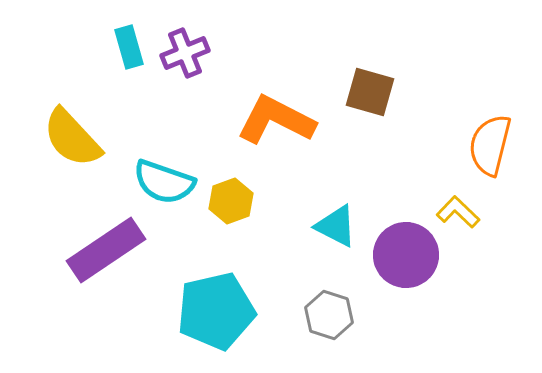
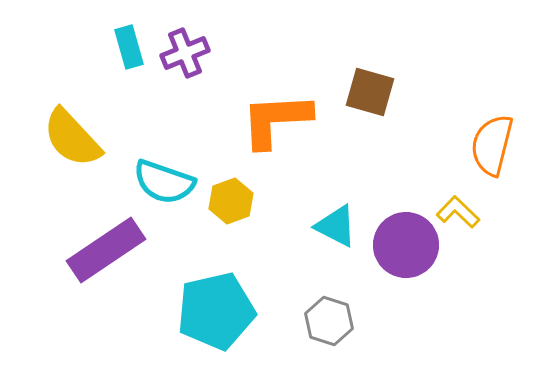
orange L-shape: rotated 30 degrees counterclockwise
orange semicircle: moved 2 px right
purple circle: moved 10 px up
gray hexagon: moved 6 px down
